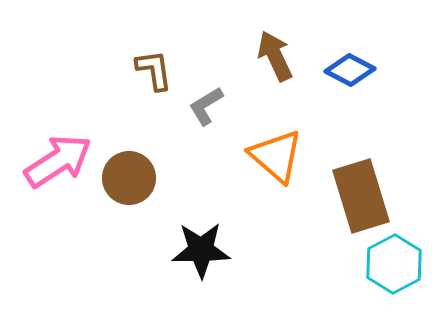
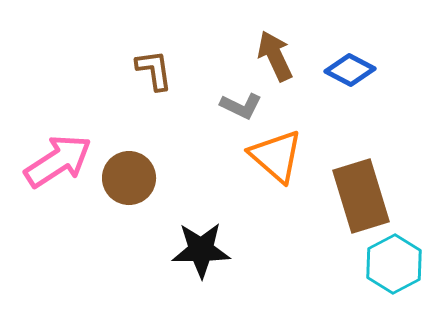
gray L-shape: moved 35 px right; rotated 123 degrees counterclockwise
